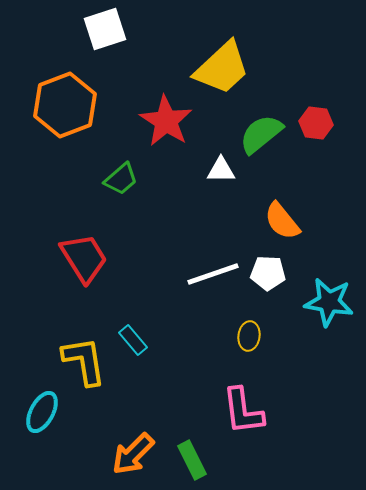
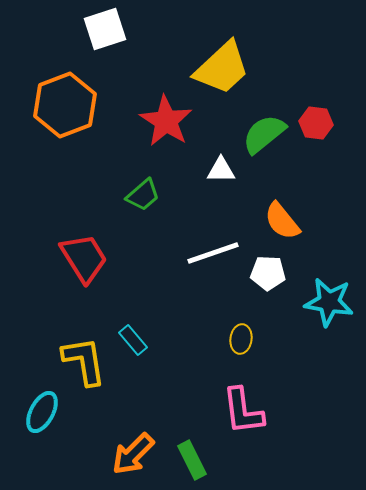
green semicircle: moved 3 px right
green trapezoid: moved 22 px right, 16 px down
white line: moved 21 px up
yellow ellipse: moved 8 px left, 3 px down
